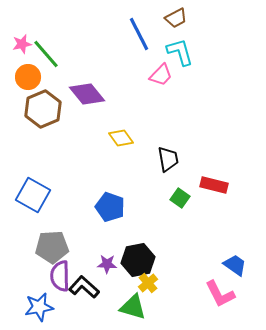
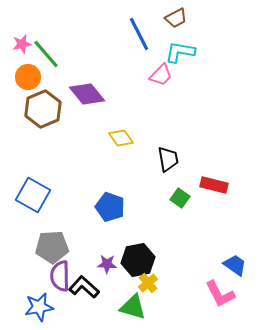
cyan L-shape: rotated 64 degrees counterclockwise
